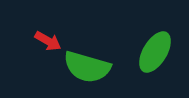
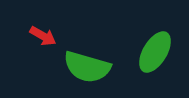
red arrow: moved 5 px left, 5 px up
